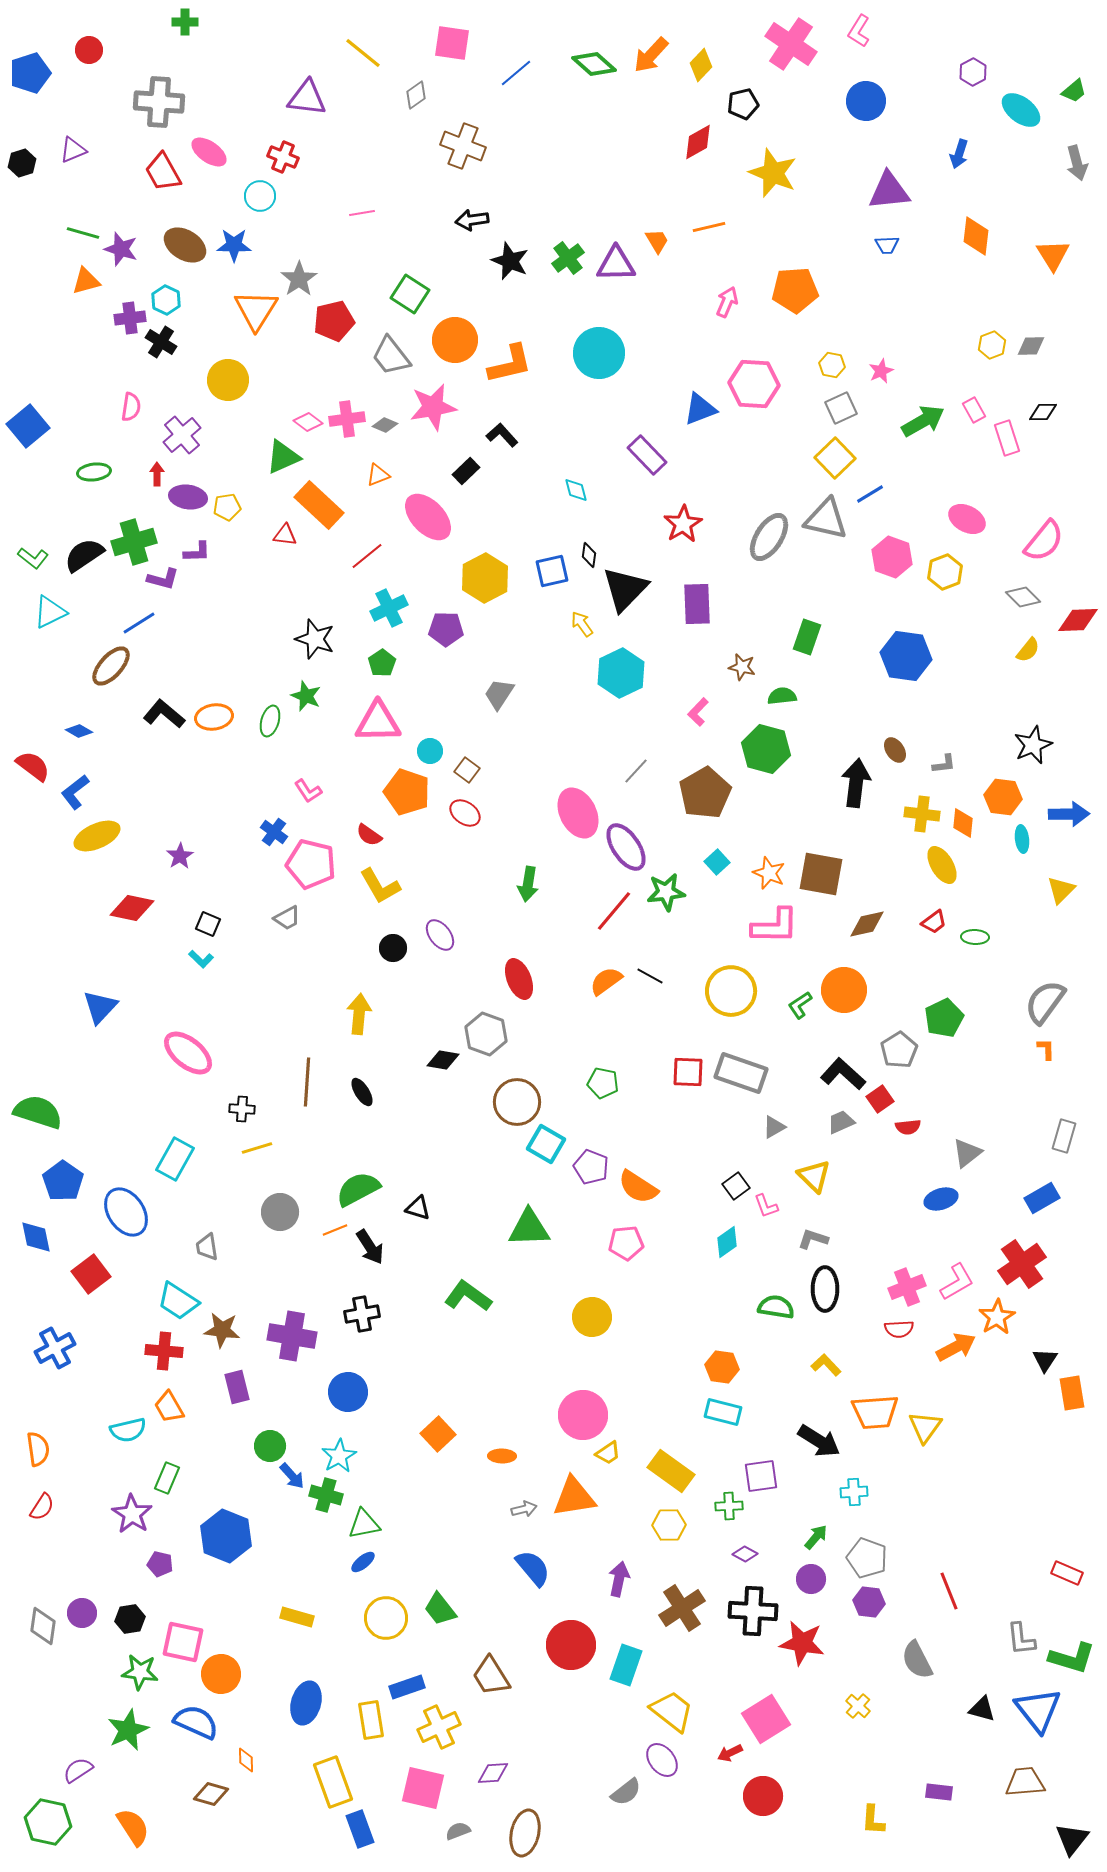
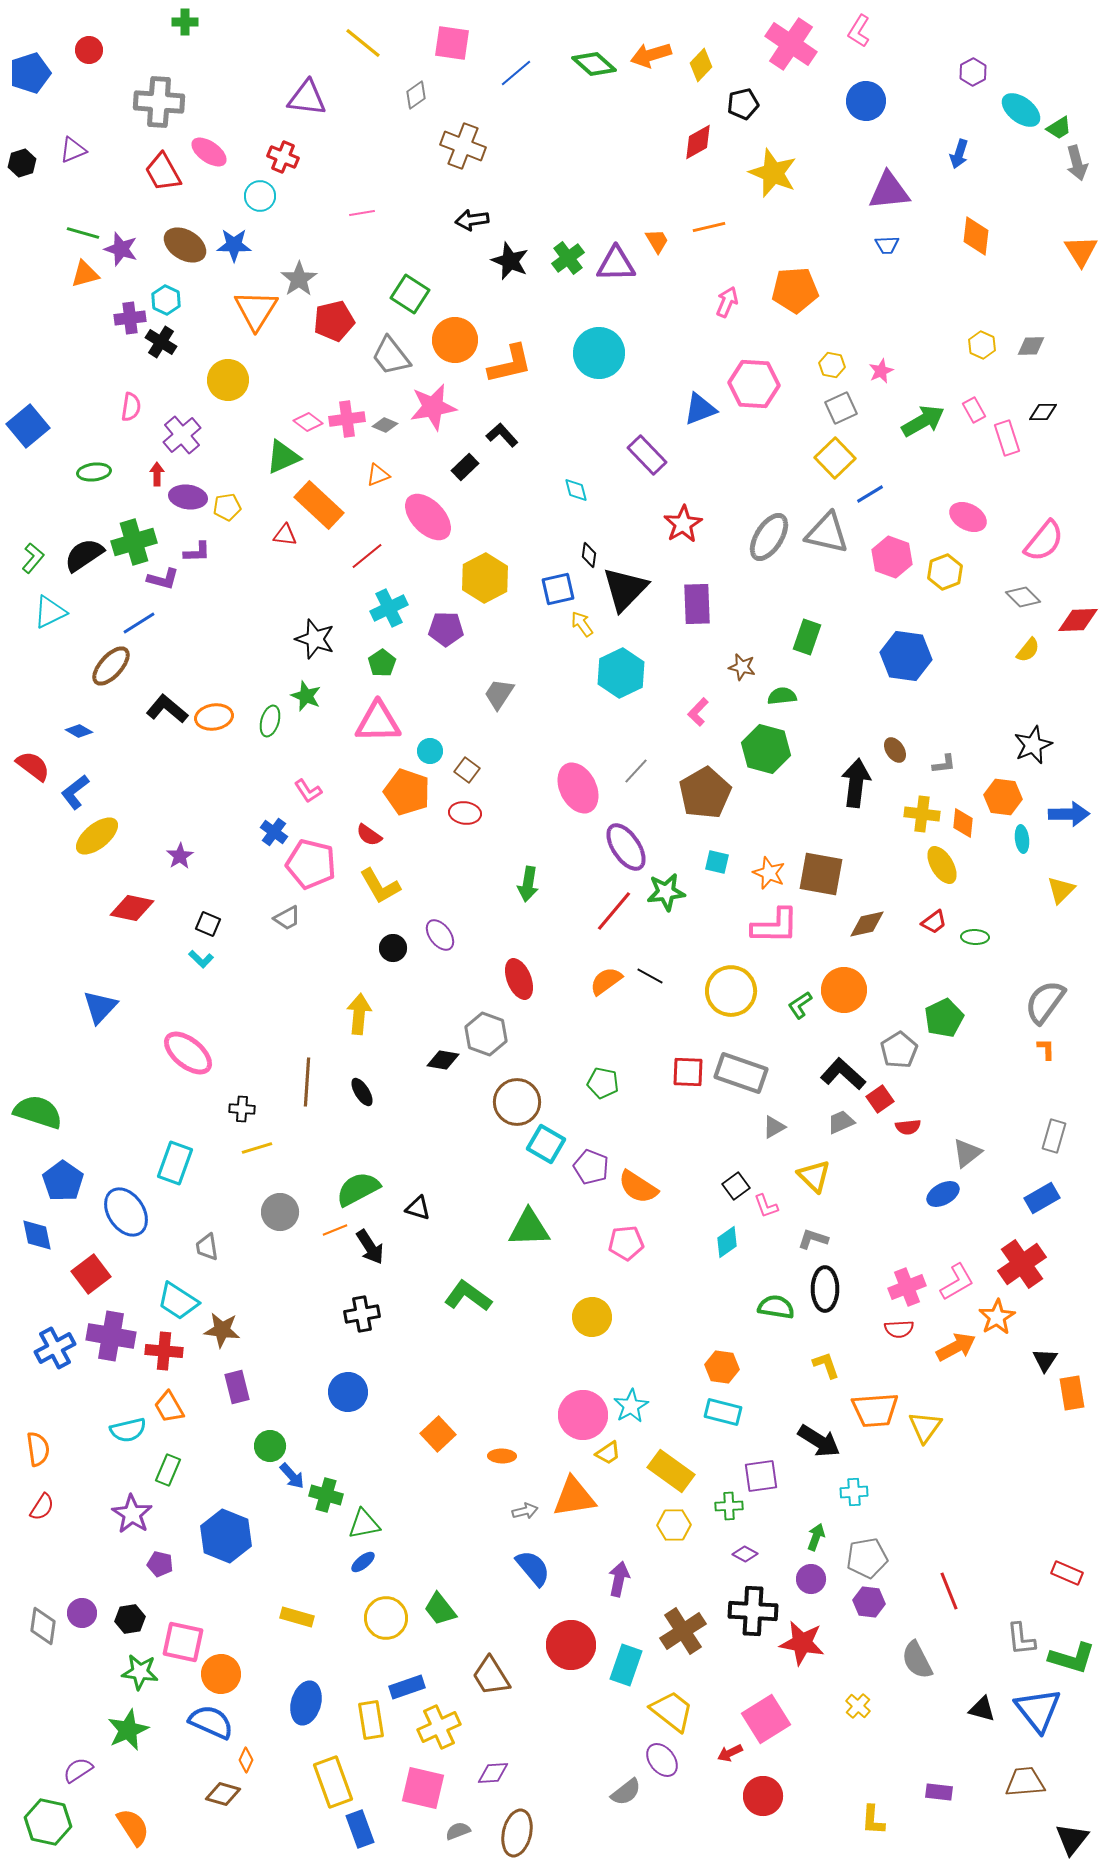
yellow line at (363, 53): moved 10 px up
orange arrow at (651, 55): rotated 30 degrees clockwise
green trapezoid at (1074, 91): moved 15 px left, 37 px down; rotated 8 degrees clockwise
orange triangle at (1053, 255): moved 28 px right, 4 px up
orange triangle at (86, 281): moved 1 px left, 7 px up
yellow hexagon at (992, 345): moved 10 px left; rotated 16 degrees counterclockwise
black rectangle at (466, 471): moved 1 px left, 4 px up
gray triangle at (826, 519): moved 1 px right, 14 px down
pink ellipse at (967, 519): moved 1 px right, 2 px up
green L-shape at (33, 558): rotated 88 degrees counterclockwise
blue square at (552, 571): moved 6 px right, 18 px down
black L-shape at (164, 714): moved 3 px right, 5 px up
red ellipse at (465, 813): rotated 28 degrees counterclockwise
pink ellipse at (578, 813): moved 25 px up
yellow ellipse at (97, 836): rotated 15 degrees counterclockwise
cyan square at (717, 862): rotated 35 degrees counterclockwise
gray rectangle at (1064, 1136): moved 10 px left
cyan rectangle at (175, 1159): moved 4 px down; rotated 9 degrees counterclockwise
blue ellipse at (941, 1199): moved 2 px right, 5 px up; rotated 12 degrees counterclockwise
blue diamond at (36, 1237): moved 1 px right, 2 px up
purple cross at (292, 1336): moved 181 px left
yellow L-shape at (826, 1365): rotated 24 degrees clockwise
orange trapezoid at (875, 1412): moved 2 px up
cyan star at (339, 1456): moved 292 px right, 50 px up
green rectangle at (167, 1478): moved 1 px right, 8 px up
gray arrow at (524, 1509): moved 1 px right, 2 px down
yellow hexagon at (669, 1525): moved 5 px right
green arrow at (816, 1537): rotated 20 degrees counterclockwise
gray pentagon at (867, 1558): rotated 30 degrees counterclockwise
brown cross at (682, 1608): moved 1 px right, 23 px down
blue semicircle at (196, 1722): moved 15 px right
orange diamond at (246, 1760): rotated 25 degrees clockwise
brown diamond at (211, 1794): moved 12 px right
brown ellipse at (525, 1833): moved 8 px left
